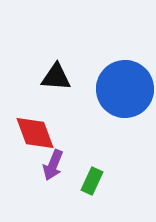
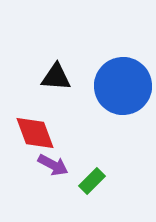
blue circle: moved 2 px left, 3 px up
purple arrow: rotated 84 degrees counterclockwise
green rectangle: rotated 20 degrees clockwise
